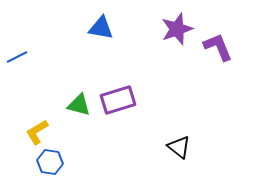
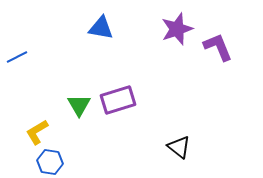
green triangle: rotated 45 degrees clockwise
